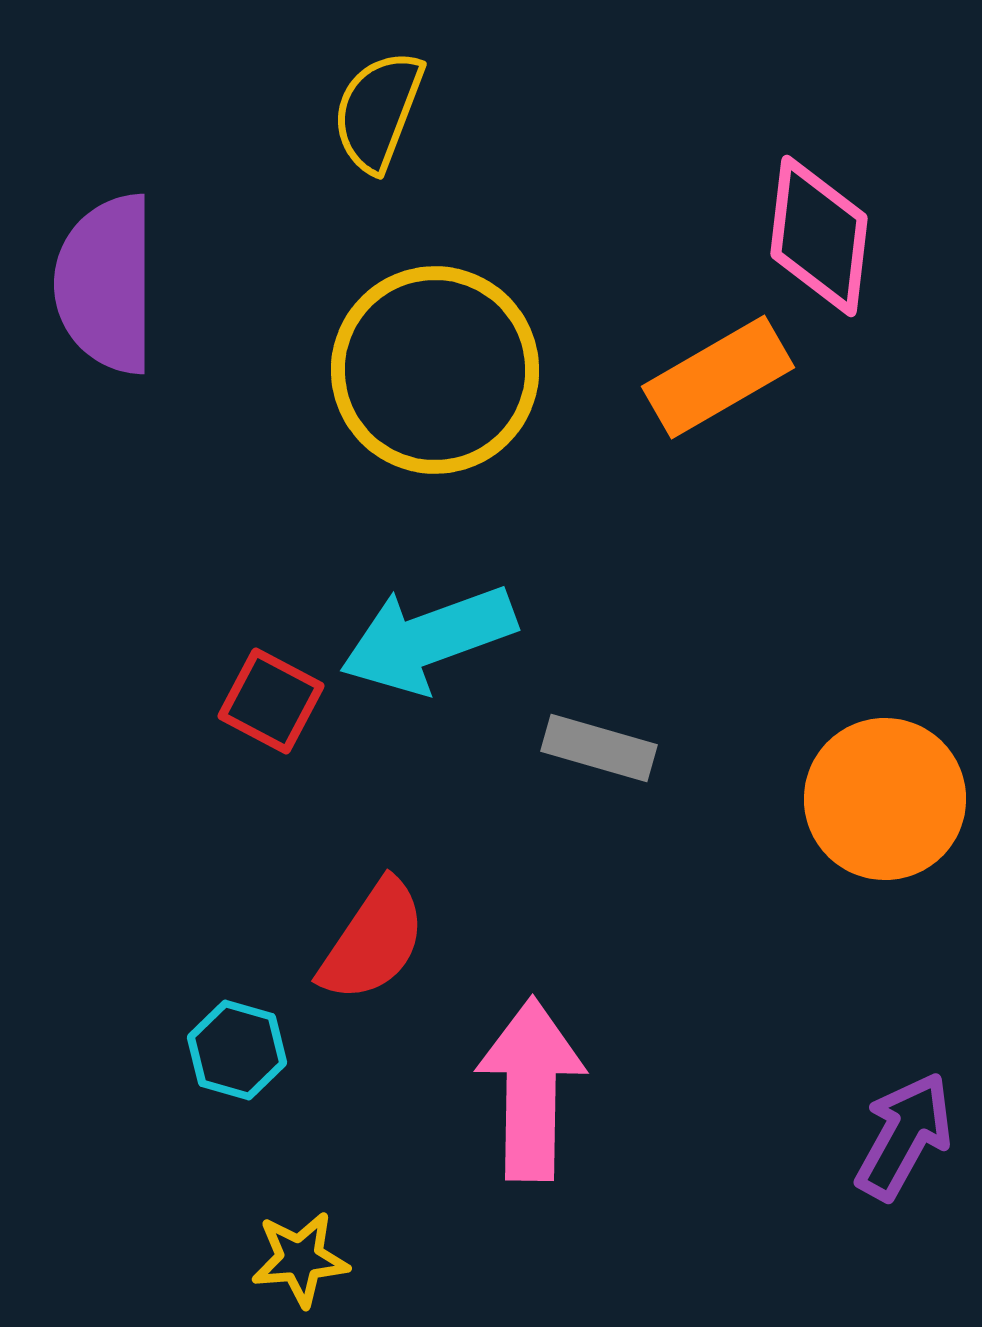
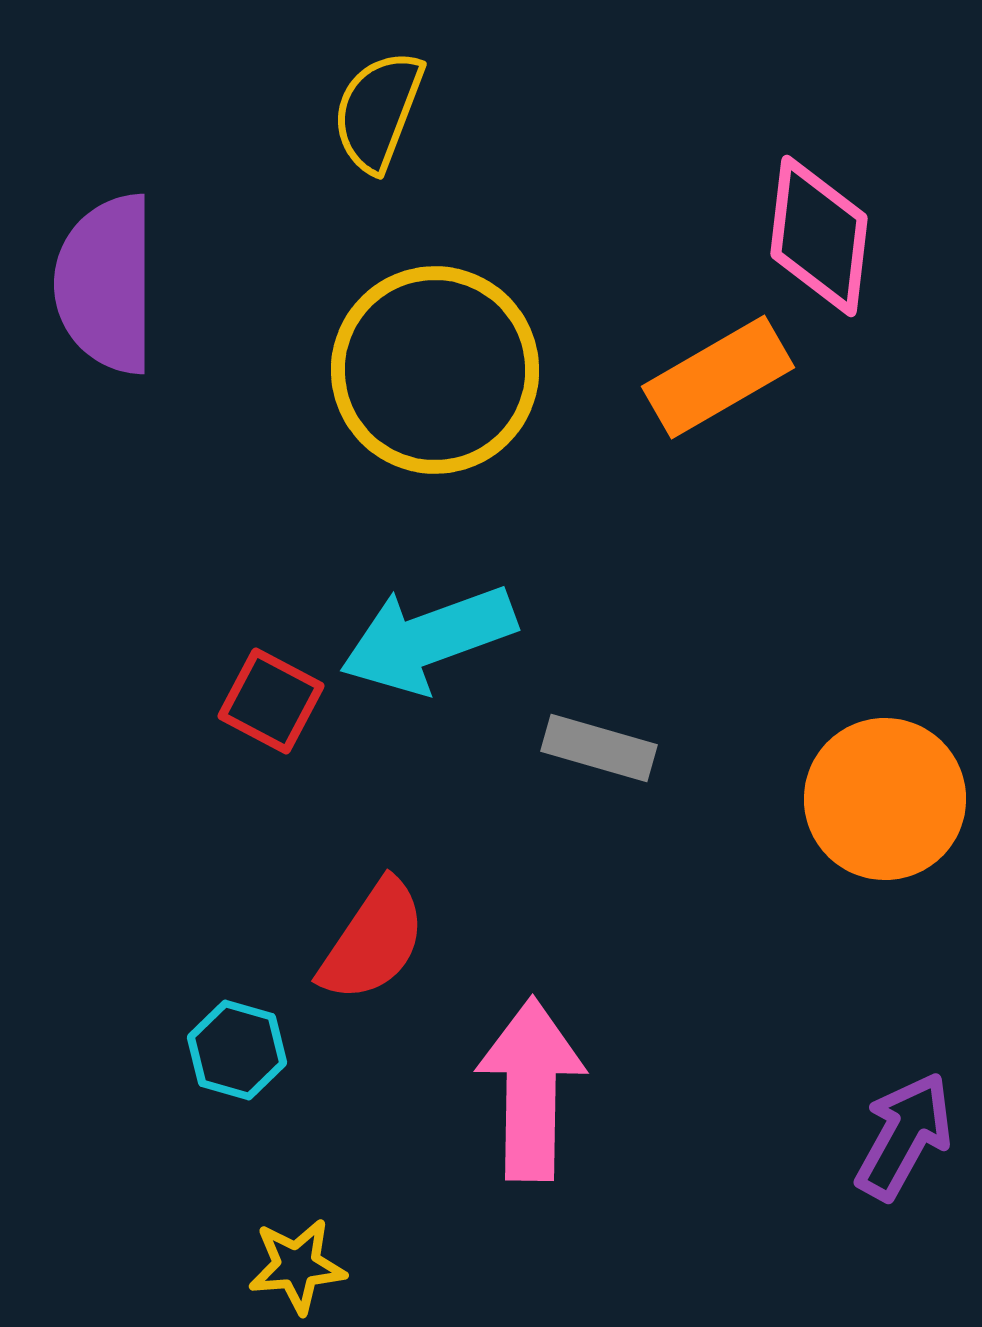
yellow star: moved 3 px left, 7 px down
